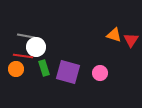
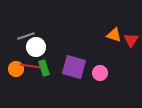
gray line: rotated 30 degrees counterclockwise
red line: moved 7 px right, 10 px down
purple square: moved 6 px right, 5 px up
